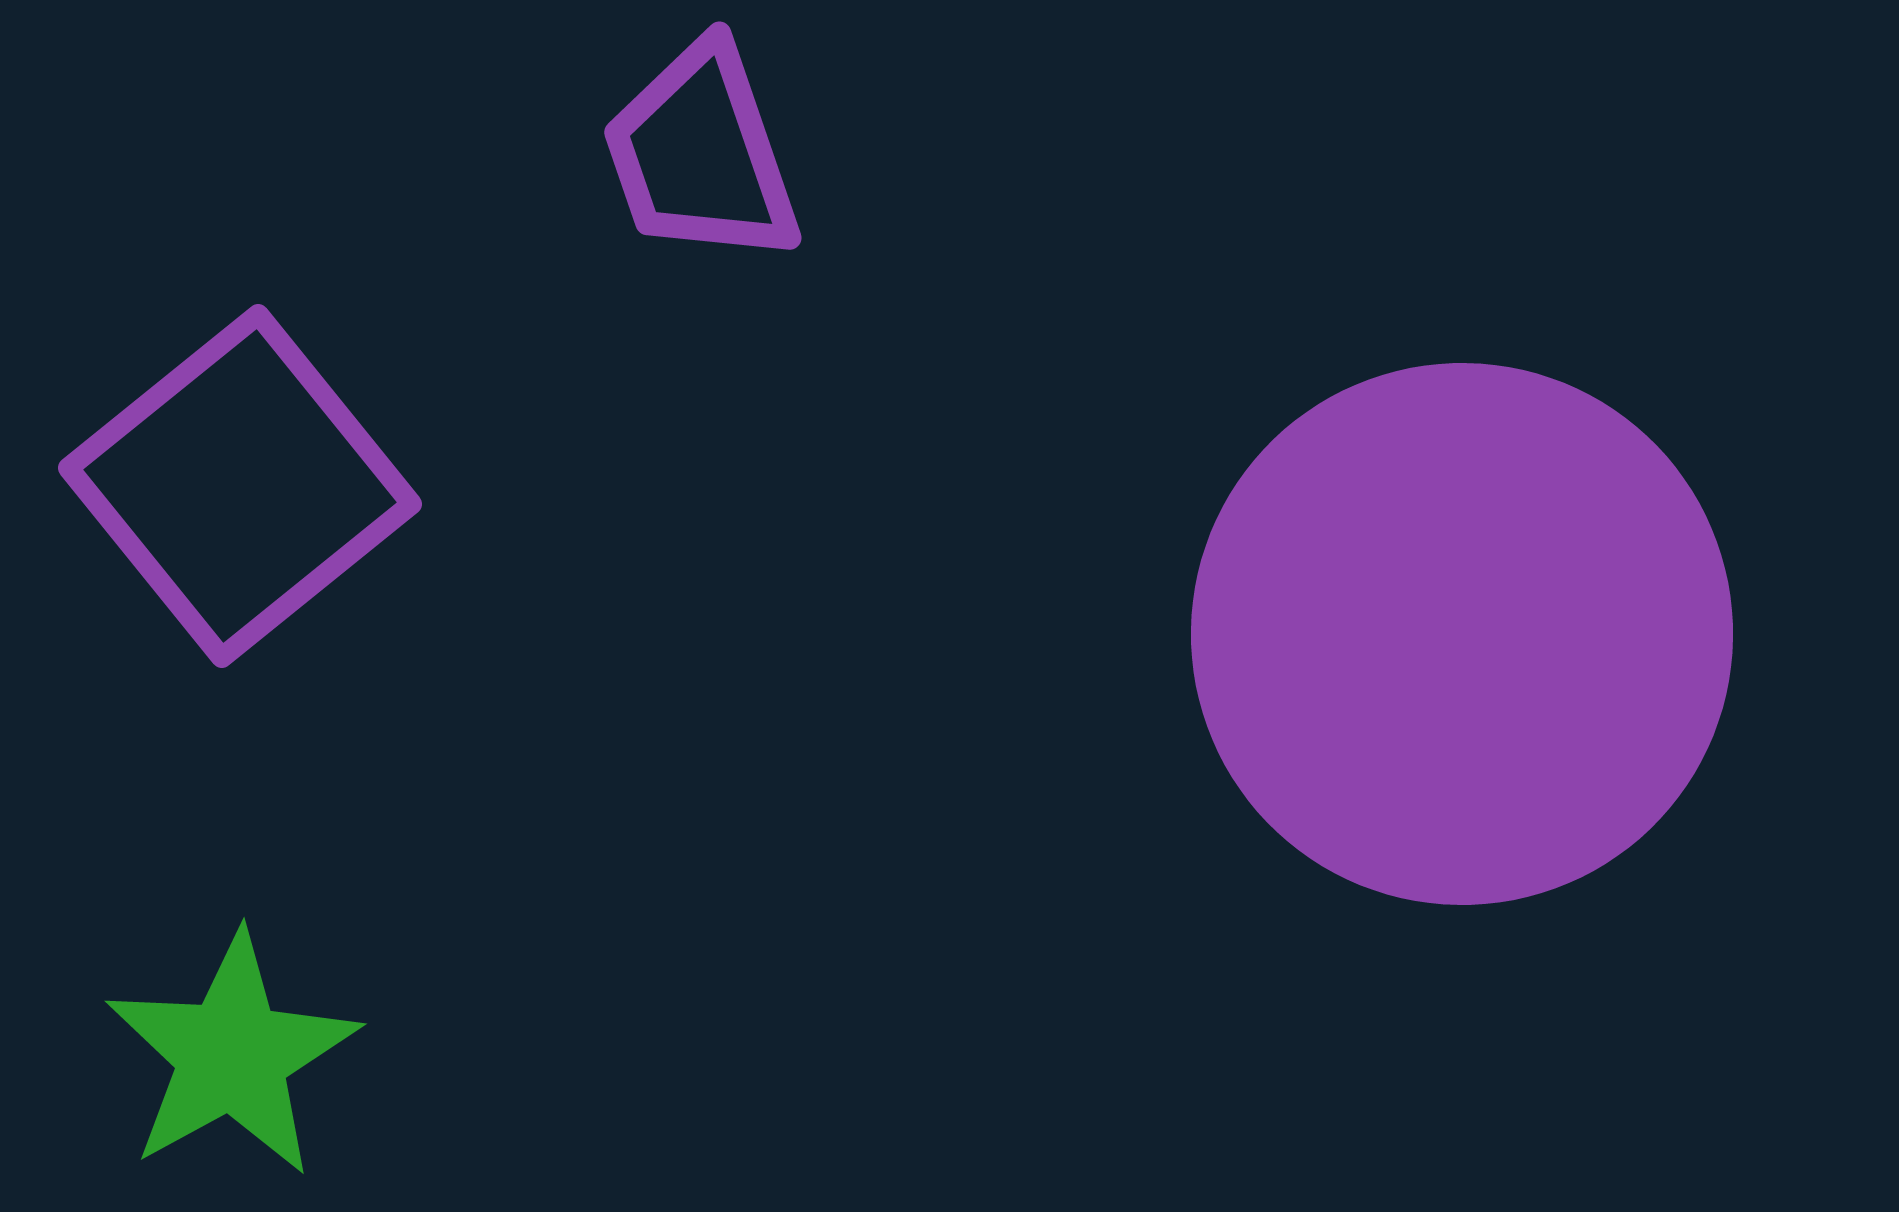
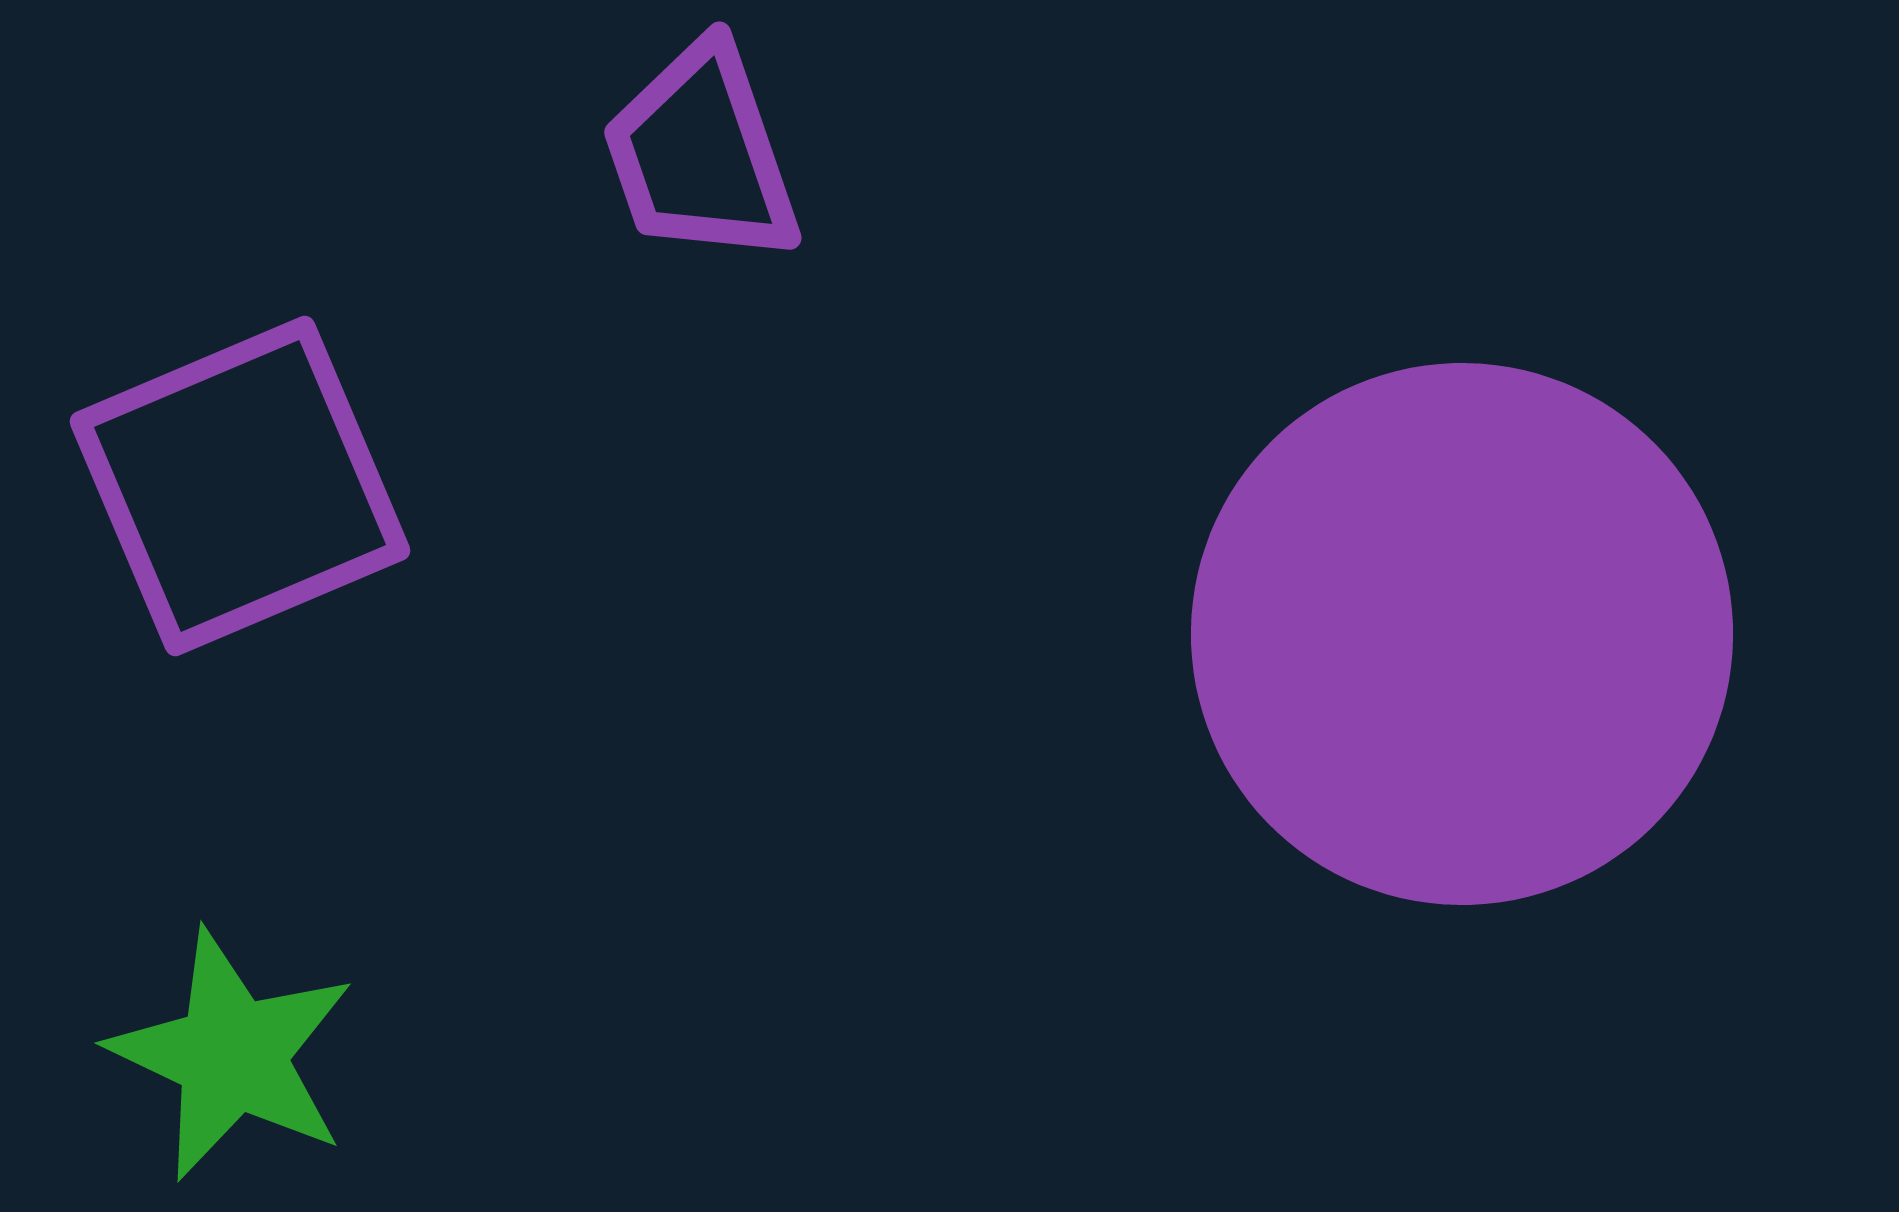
purple square: rotated 16 degrees clockwise
green star: rotated 18 degrees counterclockwise
